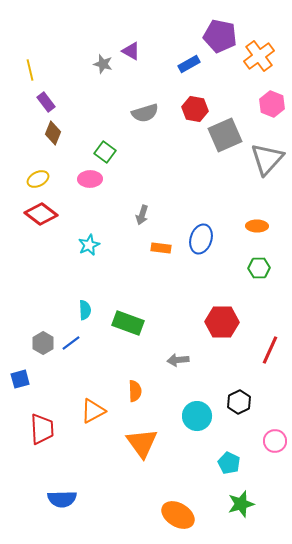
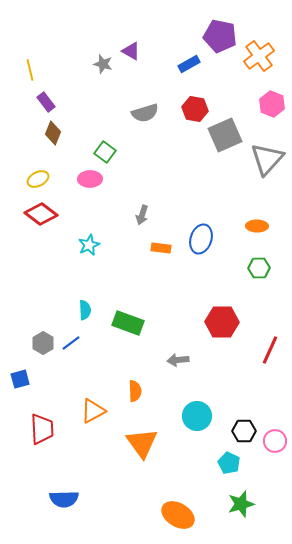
black hexagon at (239, 402): moved 5 px right, 29 px down; rotated 25 degrees clockwise
blue semicircle at (62, 499): moved 2 px right
